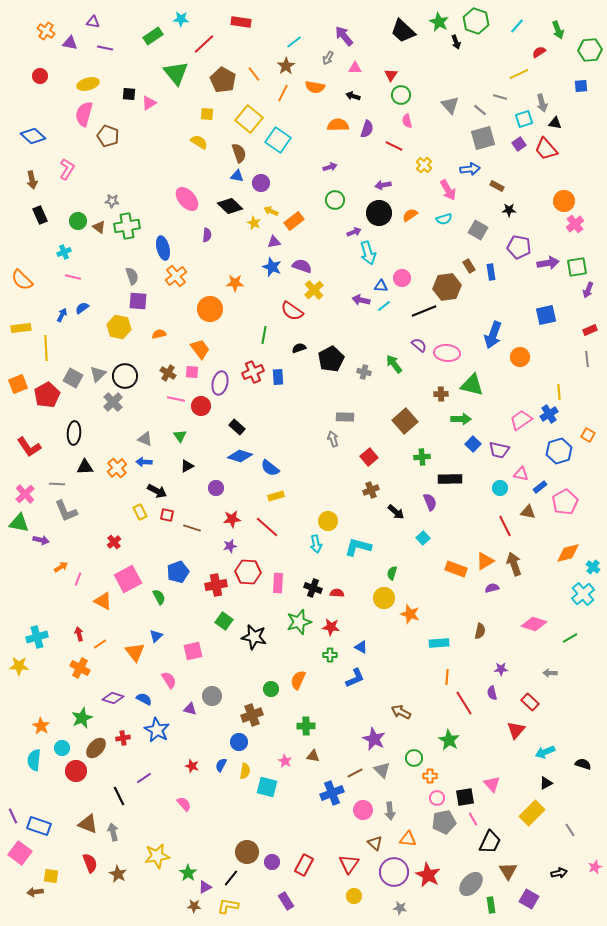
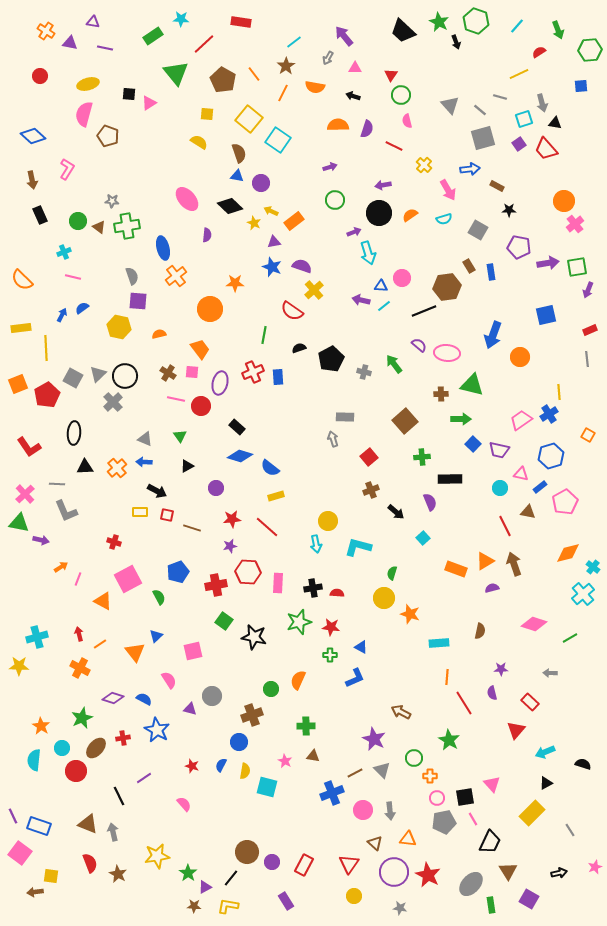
blue hexagon at (559, 451): moved 8 px left, 5 px down
yellow rectangle at (140, 512): rotated 63 degrees counterclockwise
red cross at (114, 542): rotated 32 degrees counterclockwise
black cross at (313, 588): rotated 30 degrees counterclockwise
